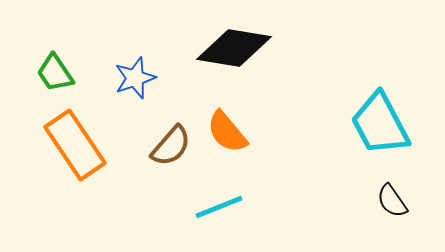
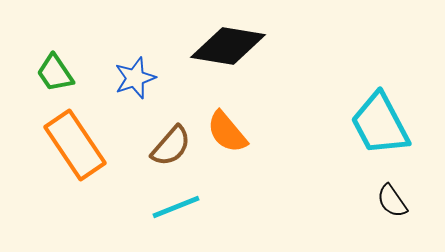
black diamond: moved 6 px left, 2 px up
cyan line: moved 43 px left
